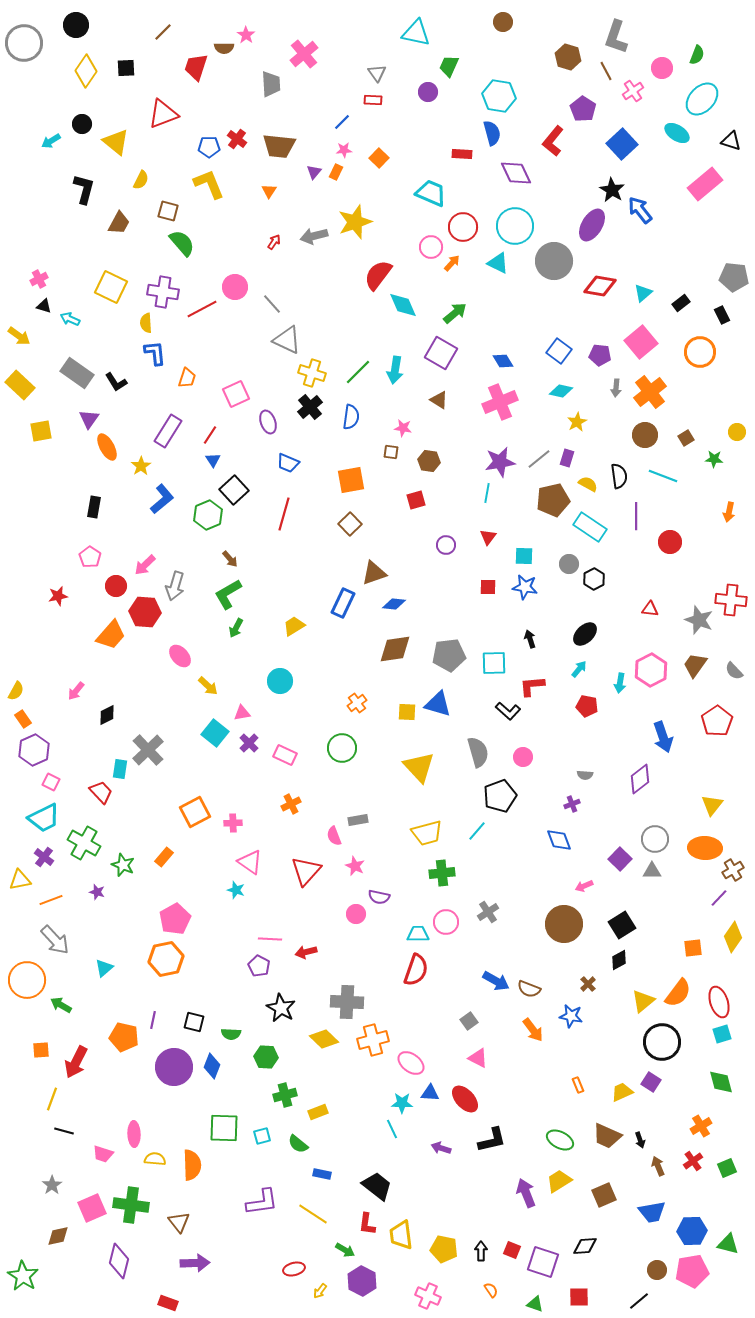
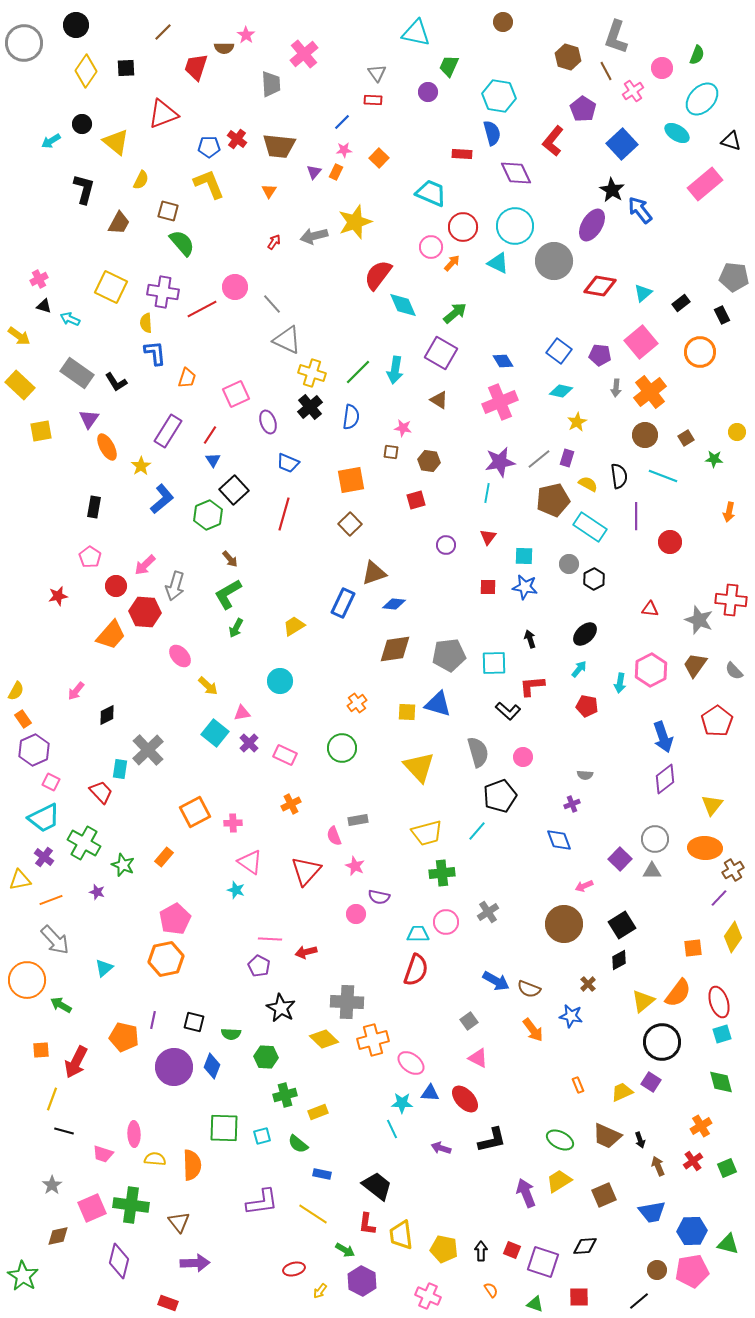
purple diamond at (640, 779): moved 25 px right
